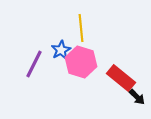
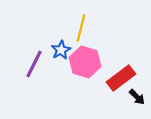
yellow line: rotated 20 degrees clockwise
pink hexagon: moved 4 px right
red rectangle: rotated 76 degrees counterclockwise
